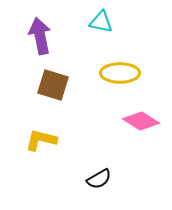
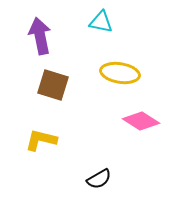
yellow ellipse: rotated 9 degrees clockwise
